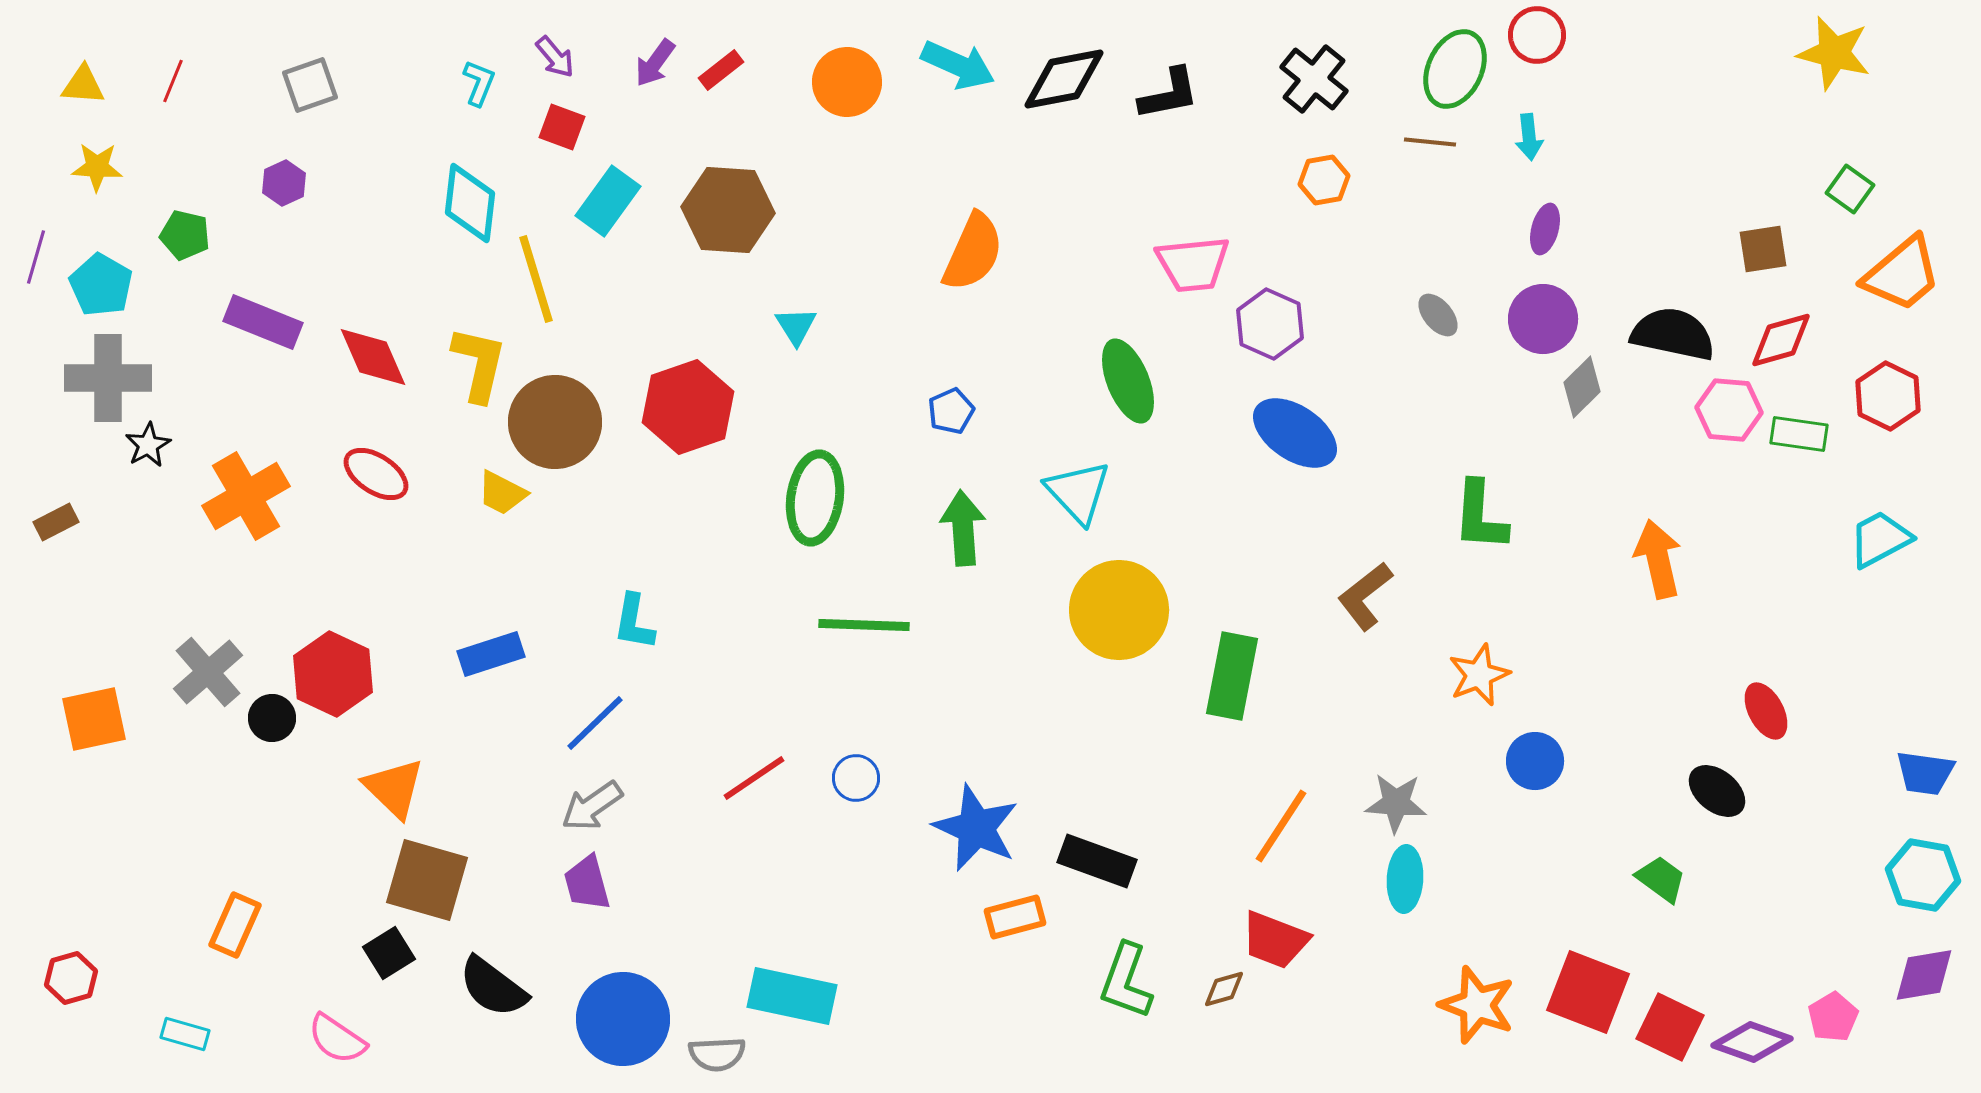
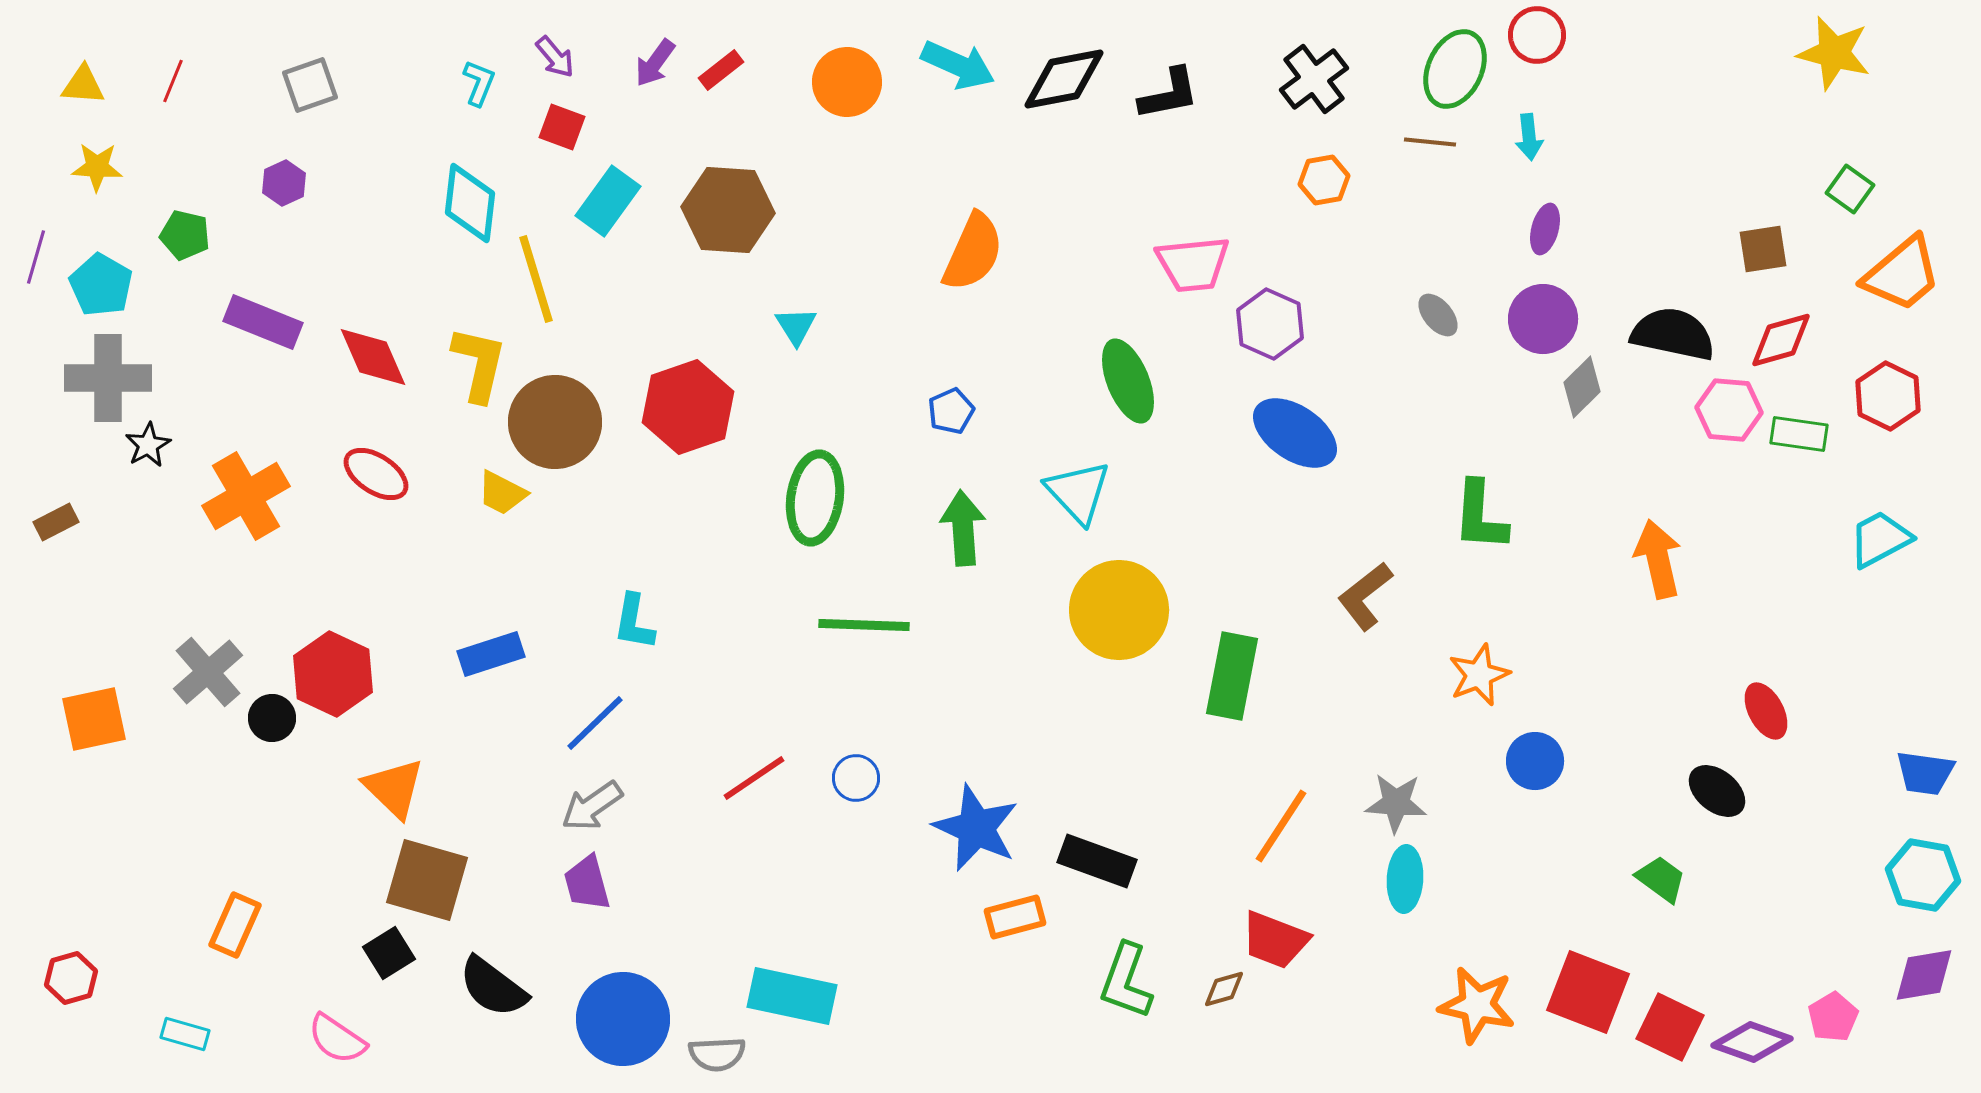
black cross at (1314, 79): rotated 14 degrees clockwise
orange star at (1477, 1005): rotated 8 degrees counterclockwise
